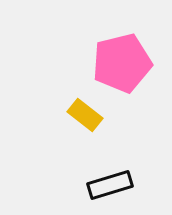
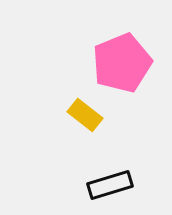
pink pentagon: rotated 8 degrees counterclockwise
